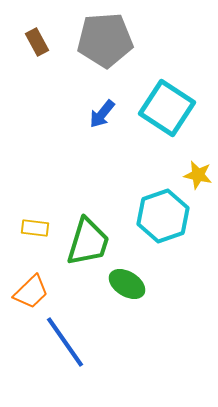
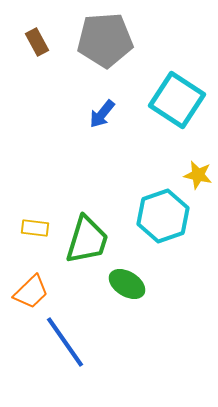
cyan square: moved 10 px right, 8 px up
green trapezoid: moved 1 px left, 2 px up
